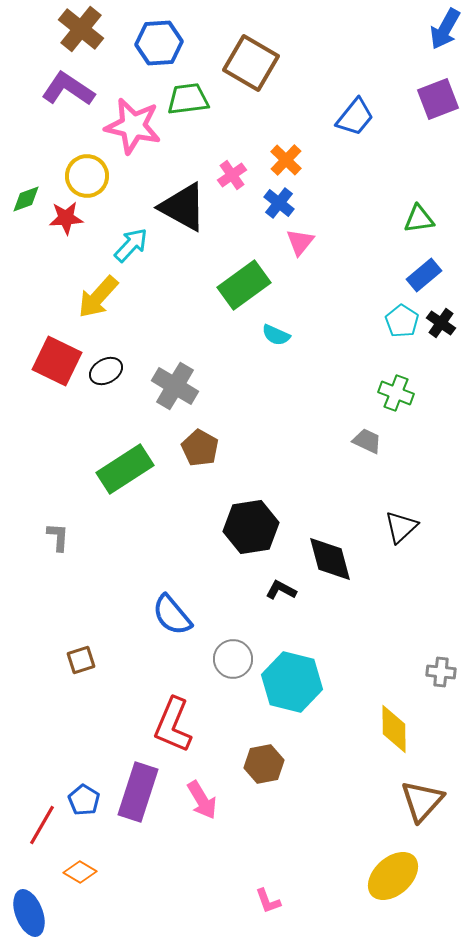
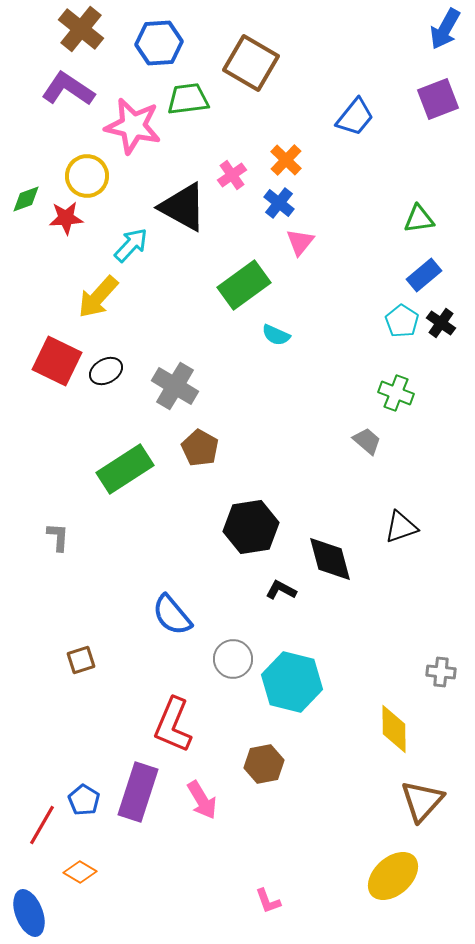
gray trapezoid at (367, 441): rotated 16 degrees clockwise
black triangle at (401, 527): rotated 24 degrees clockwise
